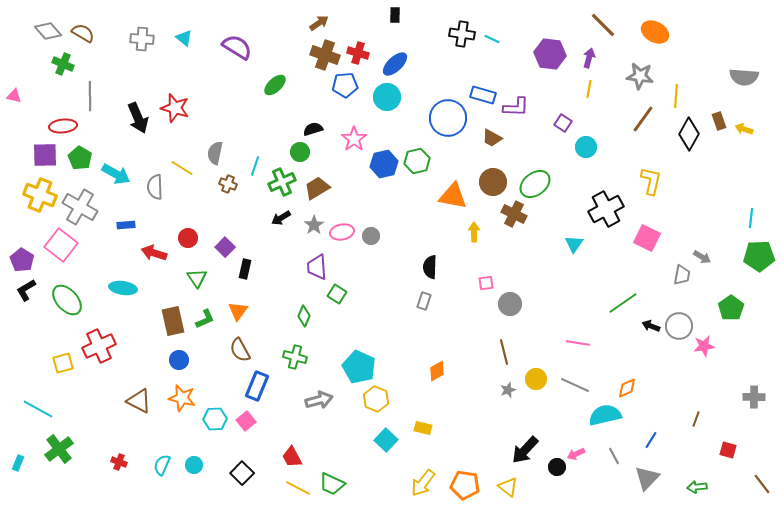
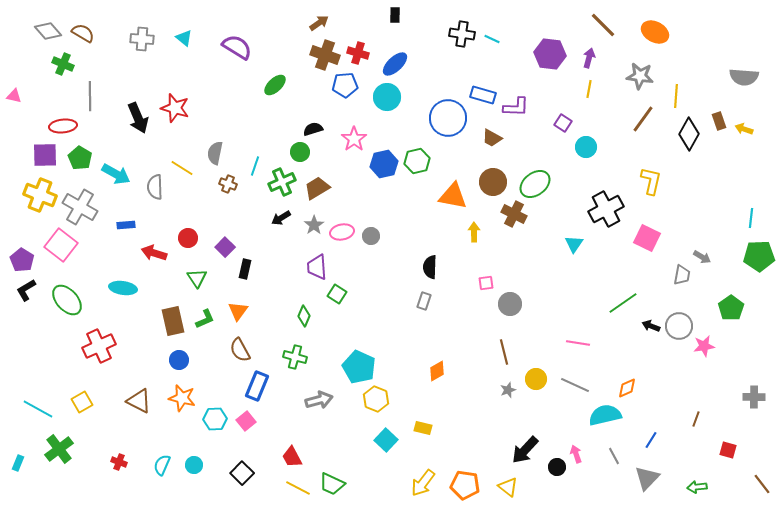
yellow square at (63, 363): moved 19 px right, 39 px down; rotated 15 degrees counterclockwise
pink arrow at (576, 454): rotated 96 degrees clockwise
